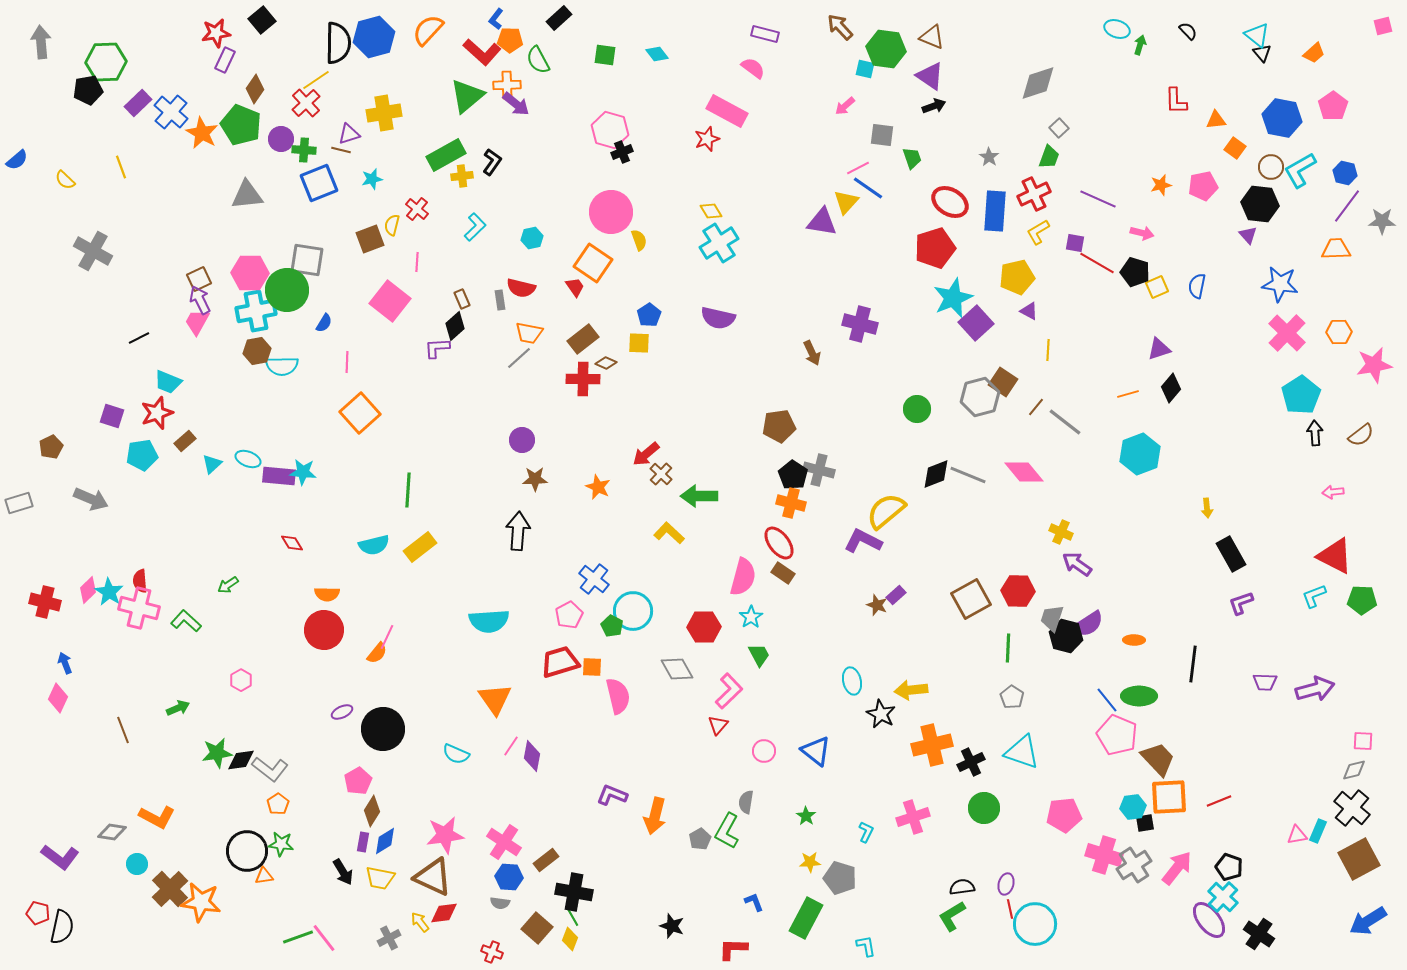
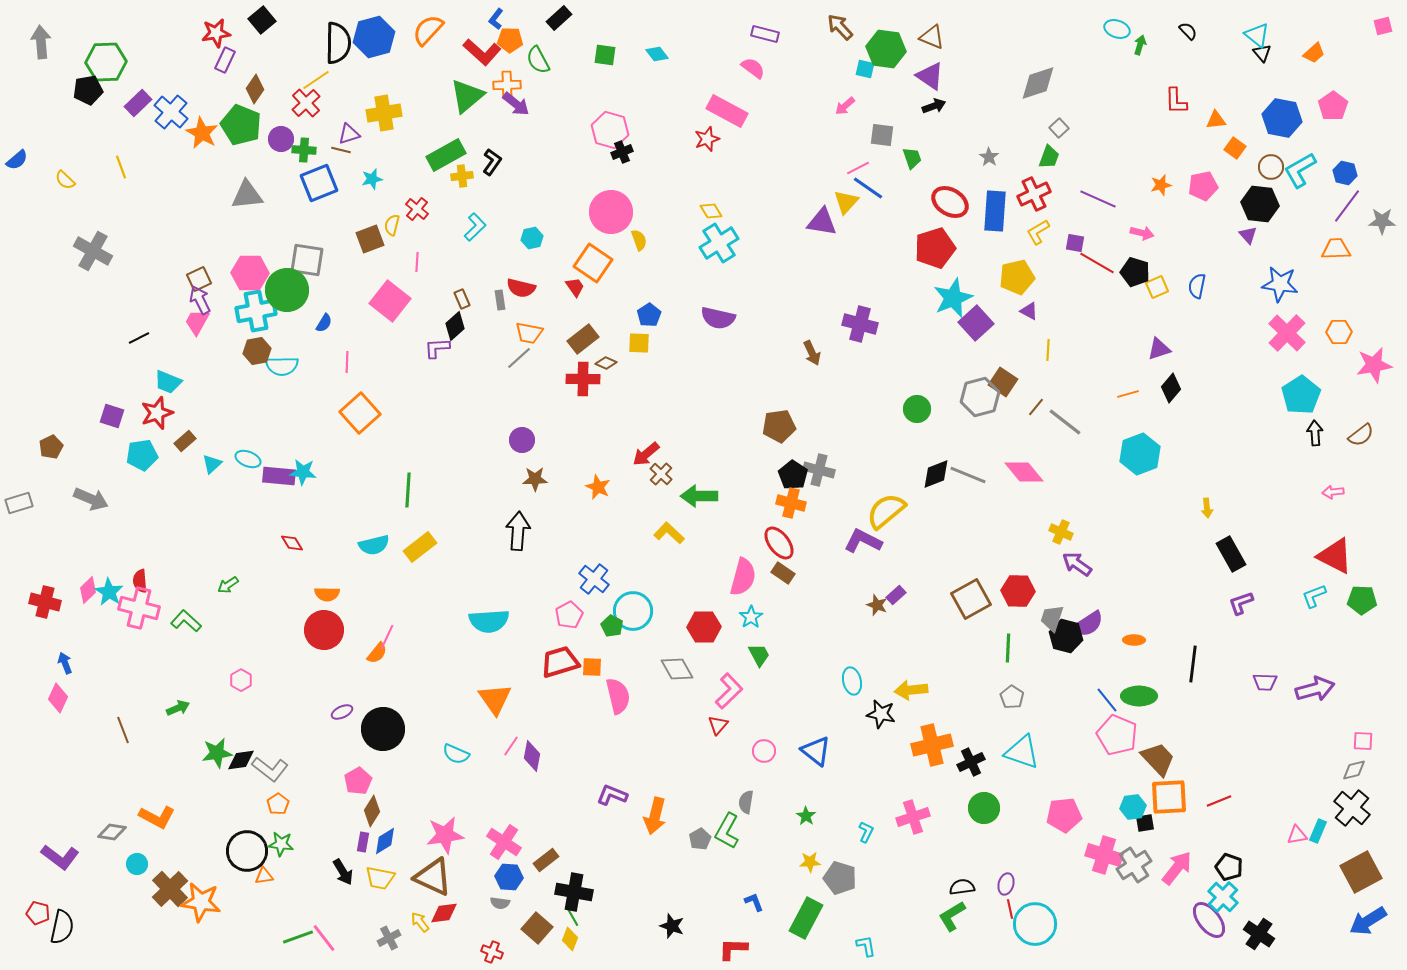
black star at (881, 714): rotated 16 degrees counterclockwise
brown square at (1359, 859): moved 2 px right, 13 px down
